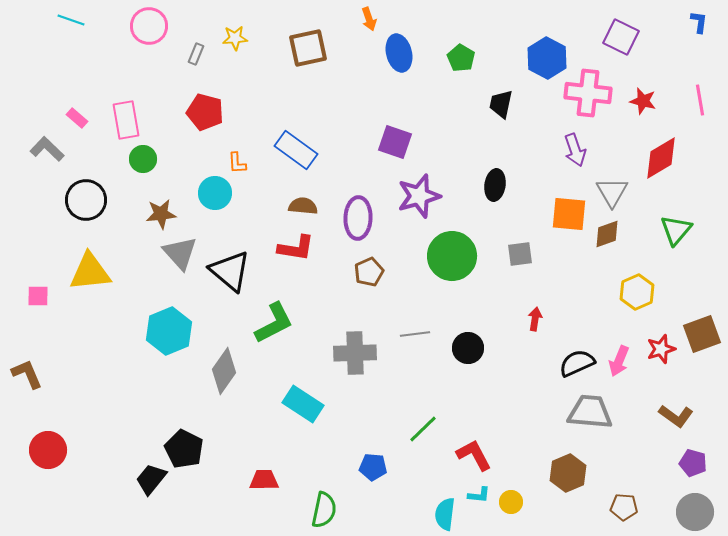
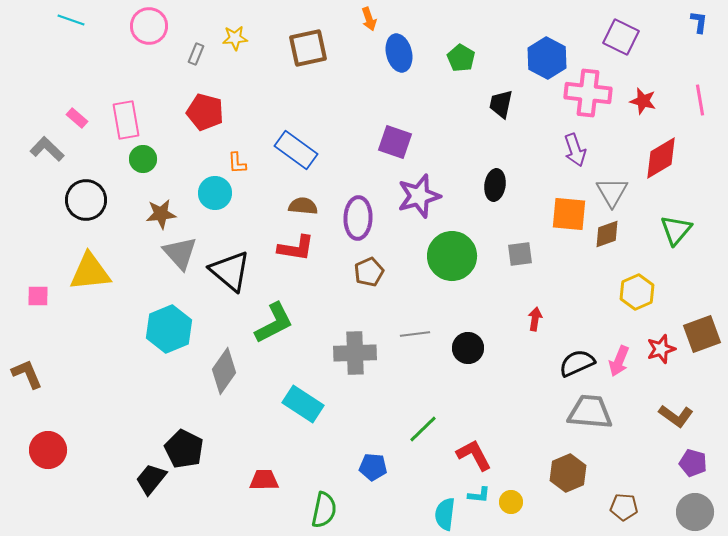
cyan hexagon at (169, 331): moved 2 px up
